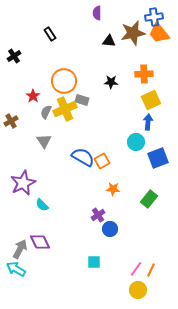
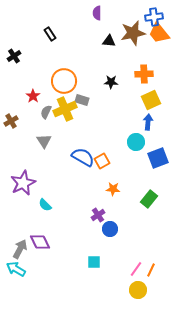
cyan semicircle: moved 3 px right
